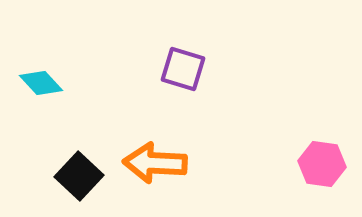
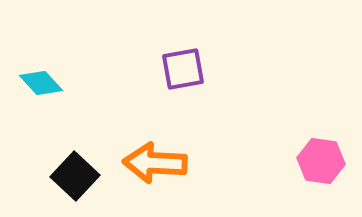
purple square: rotated 27 degrees counterclockwise
pink hexagon: moved 1 px left, 3 px up
black square: moved 4 px left
